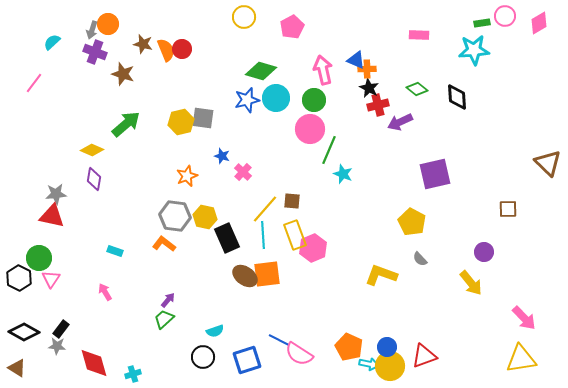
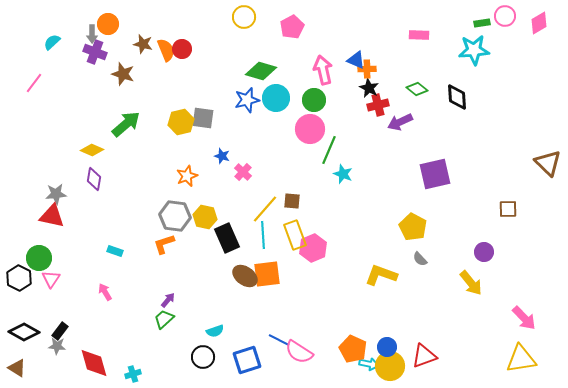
gray arrow at (92, 30): moved 4 px down; rotated 18 degrees counterclockwise
yellow pentagon at (412, 222): moved 1 px right, 5 px down
orange L-shape at (164, 244): rotated 55 degrees counterclockwise
black rectangle at (61, 329): moved 1 px left, 2 px down
orange pentagon at (349, 347): moved 4 px right, 2 px down
pink semicircle at (299, 354): moved 2 px up
